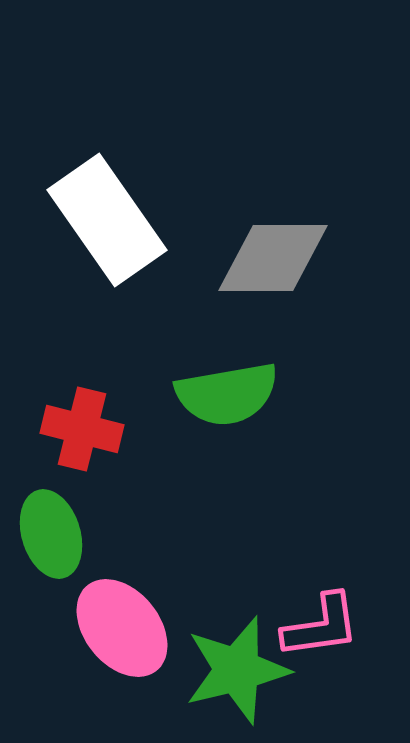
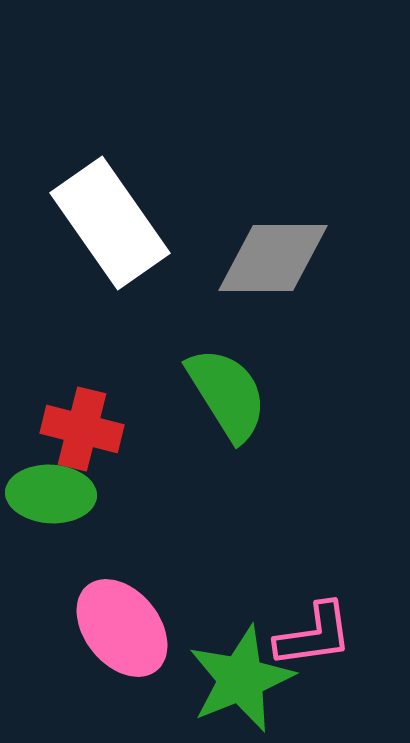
white rectangle: moved 3 px right, 3 px down
green semicircle: rotated 112 degrees counterclockwise
green ellipse: moved 40 px up; rotated 70 degrees counterclockwise
pink L-shape: moved 7 px left, 9 px down
green star: moved 4 px right, 9 px down; rotated 8 degrees counterclockwise
